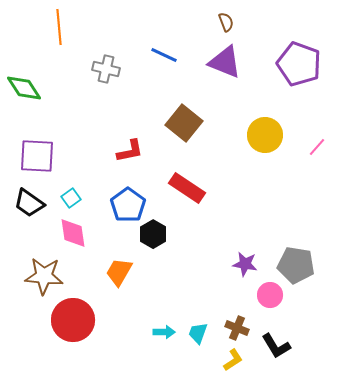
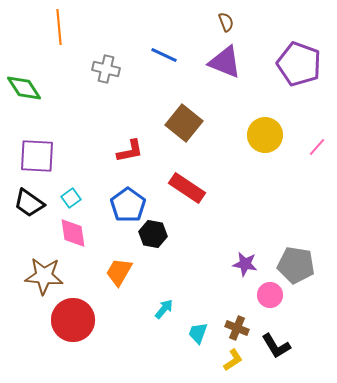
black hexagon: rotated 20 degrees counterclockwise
cyan arrow: moved 23 px up; rotated 50 degrees counterclockwise
